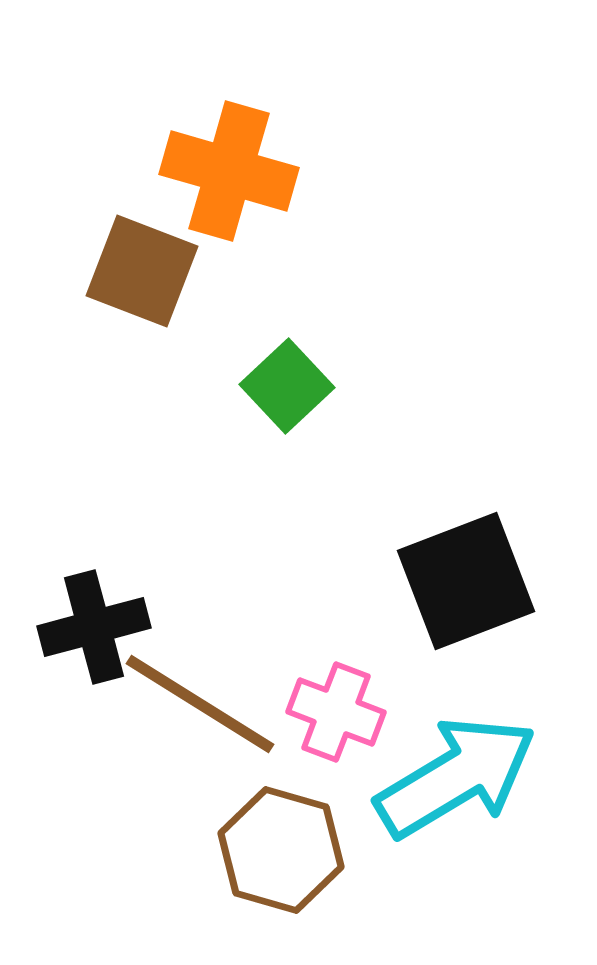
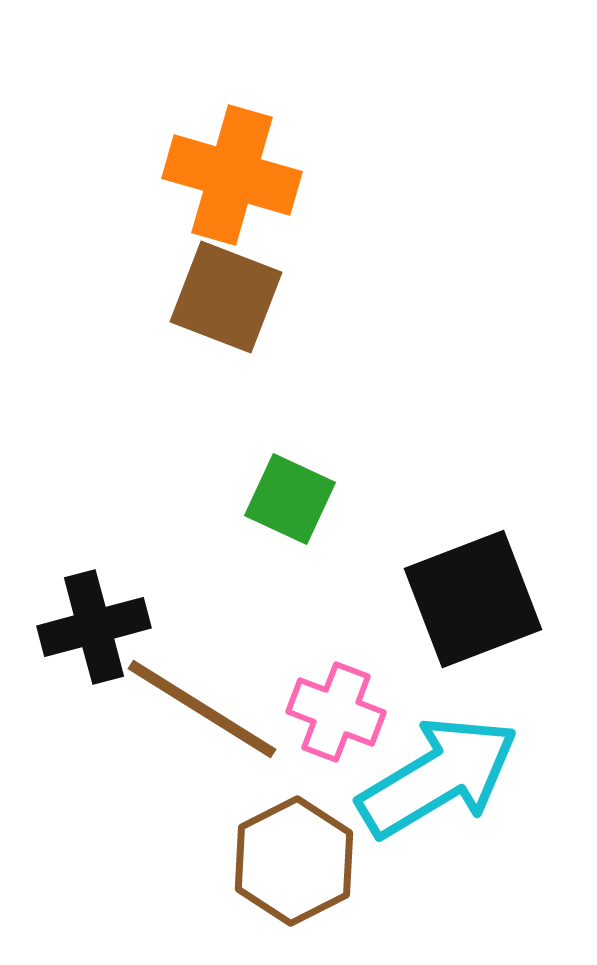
orange cross: moved 3 px right, 4 px down
brown square: moved 84 px right, 26 px down
green square: moved 3 px right, 113 px down; rotated 22 degrees counterclockwise
black square: moved 7 px right, 18 px down
brown line: moved 2 px right, 5 px down
cyan arrow: moved 18 px left
brown hexagon: moved 13 px right, 11 px down; rotated 17 degrees clockwise
